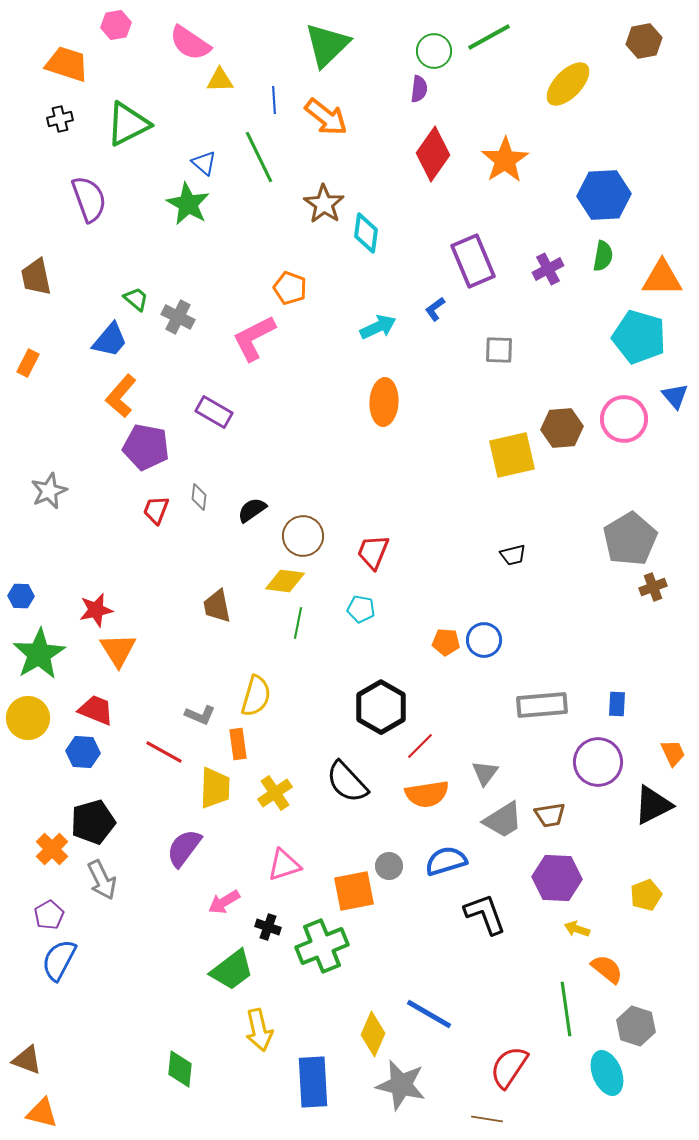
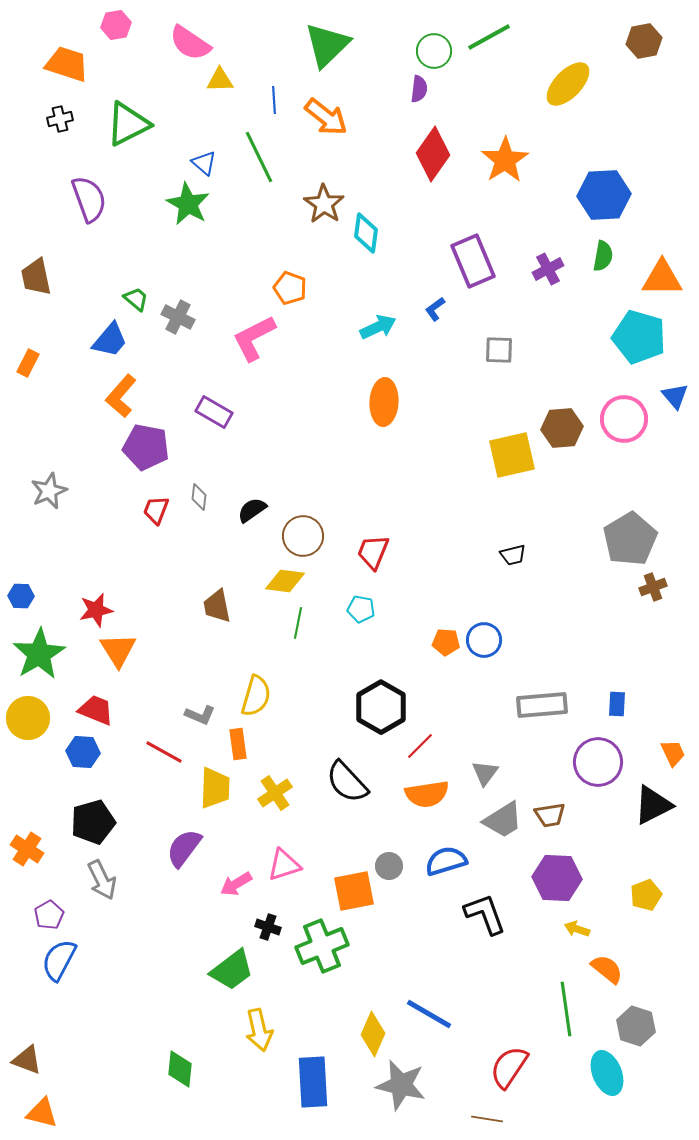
orange cross at (52, 849): moved 25 px left; rotated 12 degrees counterclockwise
pink arrow at (224, 902): moved 12 px right, 18 px up
